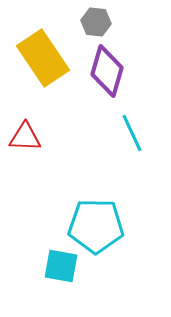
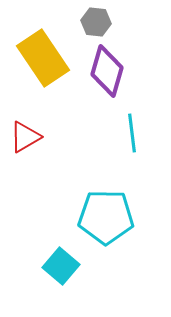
cyan line: rotated 18 degrees clockwise
red triangle: rotated 32 degrees counterclockwise
cyan pentagon: moved 10 px right, 9 px up
cyan square: rotated 30 degrees clockwise
